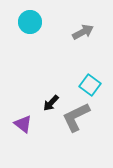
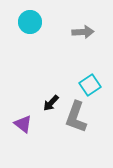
gray arrow: rotated 25 degrees clockwise
cyan square: rotated 20 degrees clockwise
gray L-shape: rotated 44 degrees counterclockwise
